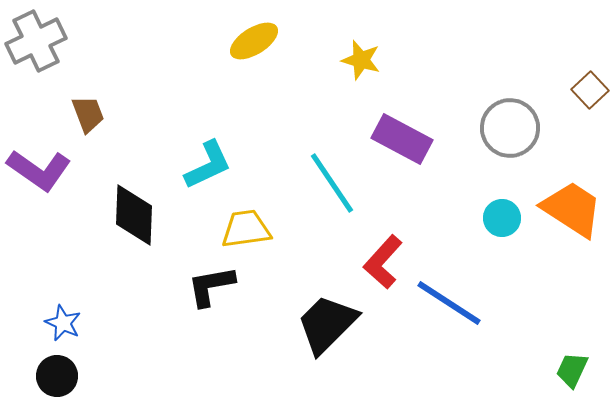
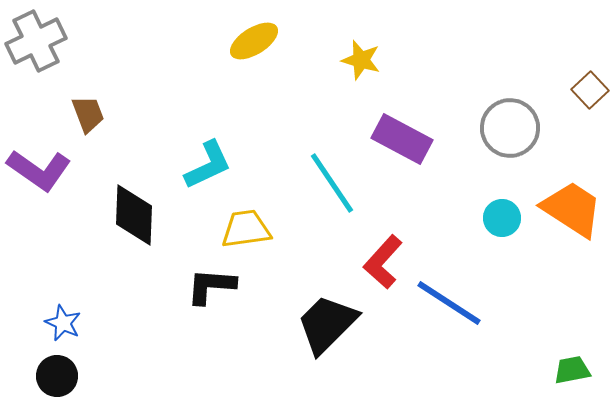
black L-shape: rotated 14 degrees clockwise
green trapezoid: rotated 54 degrees clockwise
